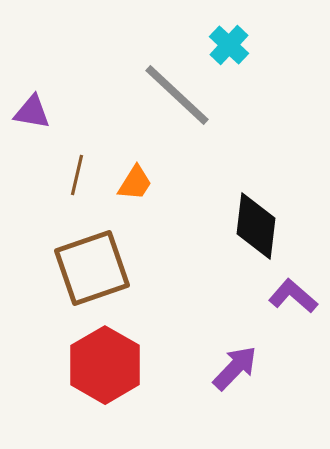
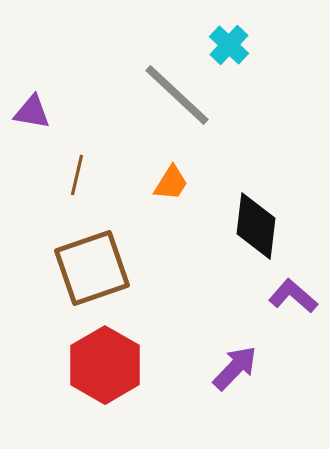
orange trapezoid: moved 36 px right
